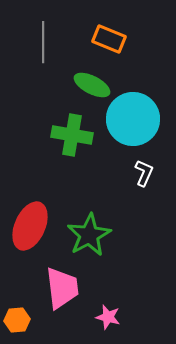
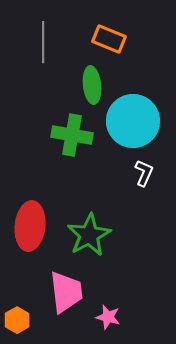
green ellipse: rotated 57 degrees clockwise
cyan circle: moved 2 px down
red ellipse: rotated 18 degrees counterclockwise
pink trapezoid: moved 4 px right, 4 px down
orange hexagon: rotated 25 degrees counterclockwise
